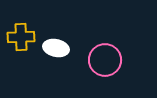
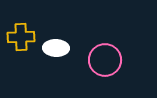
white ellipse: rotated 10 degrees counterclockwise
